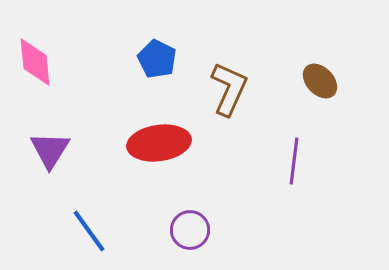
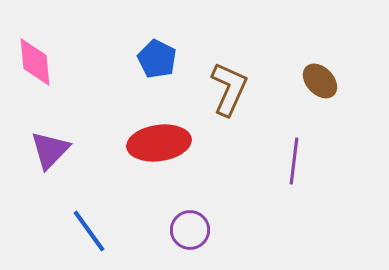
purple triangle: rotated 12 degrees clockwise
